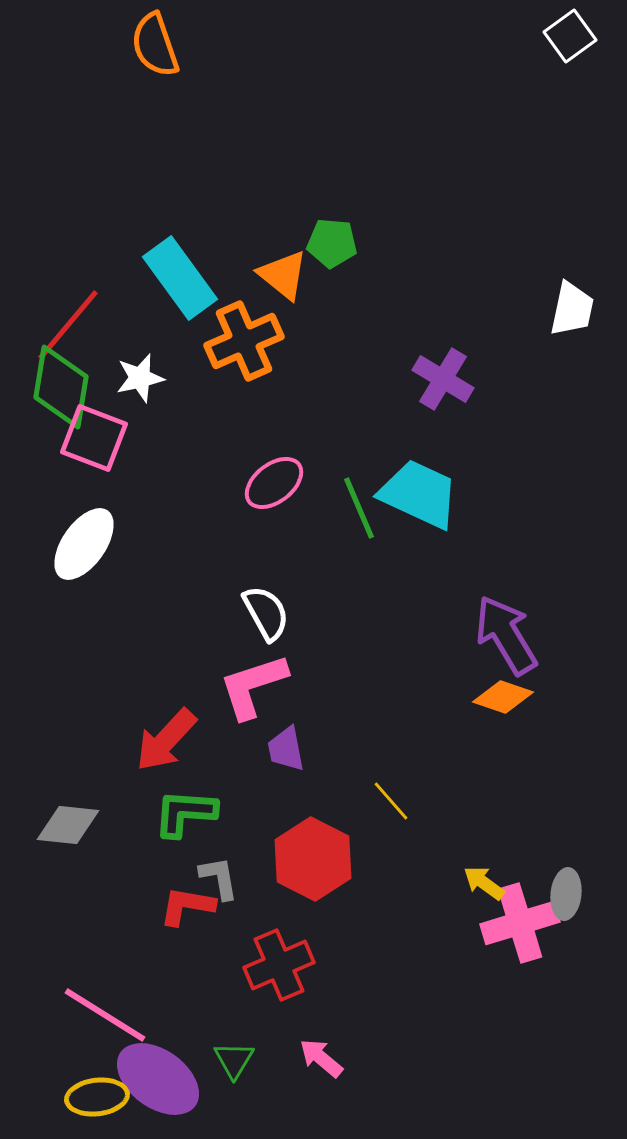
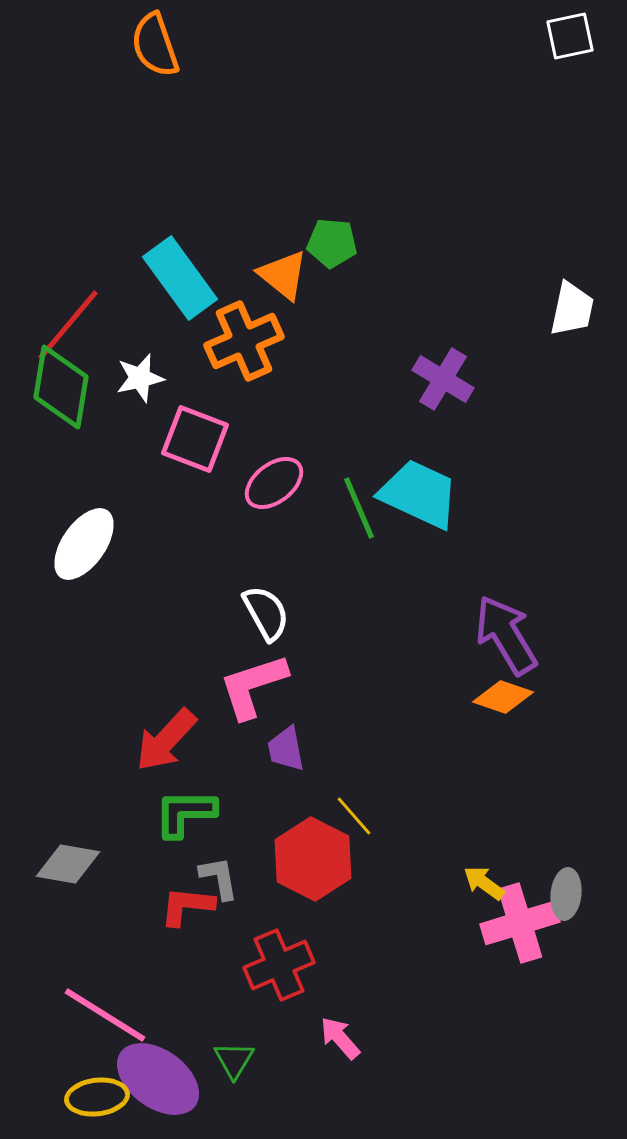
white square: rotated 24 degrees clockwise
pink square: moved 101 px right, 1 px down
yellow line: moved 37 px left, 15 px down
green L-shape: rotated 4 degrees counterclockwise
gray diamond: moved 39 px down; rotated 4 degrees clockwise
red L-shape: rotated 4 degrees counterclockwise
pink arrow: moved 19 px right, 20 px up; rotated 9 degrees clockwise
